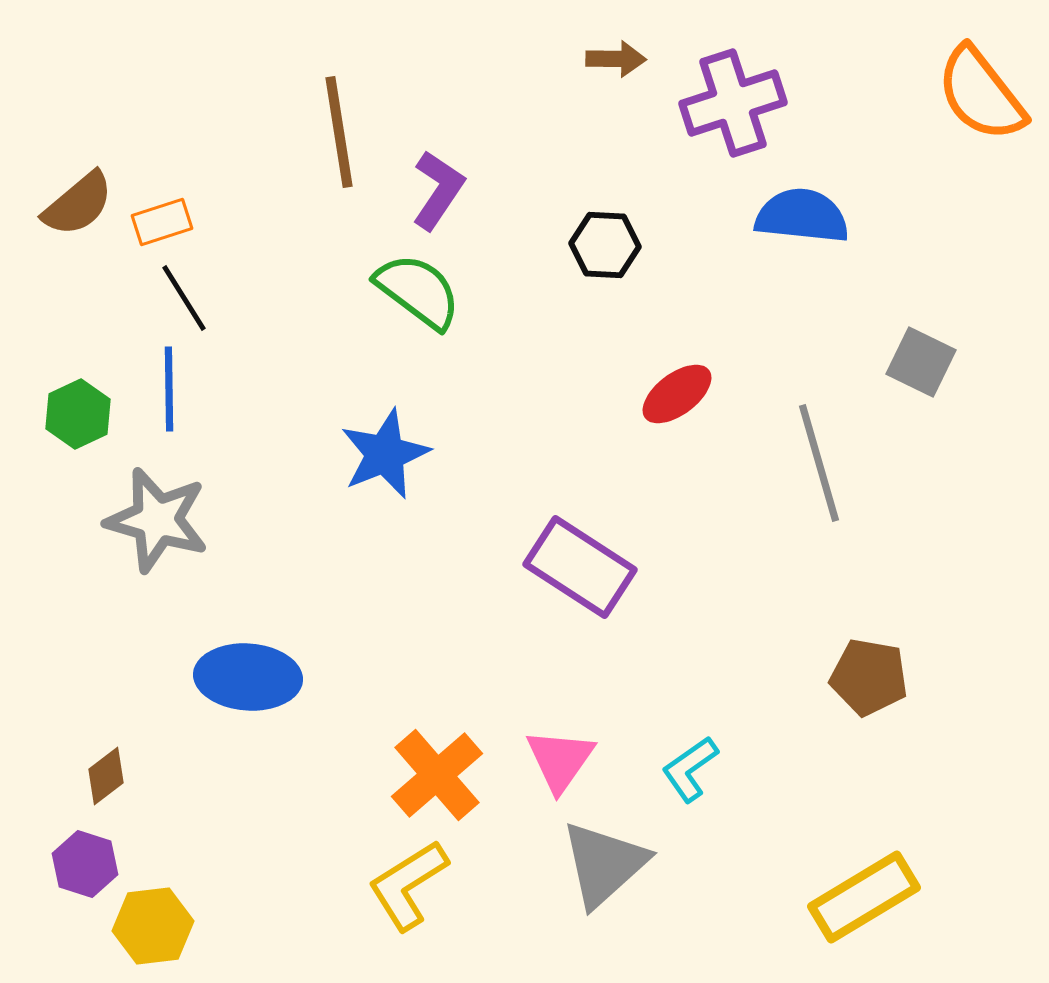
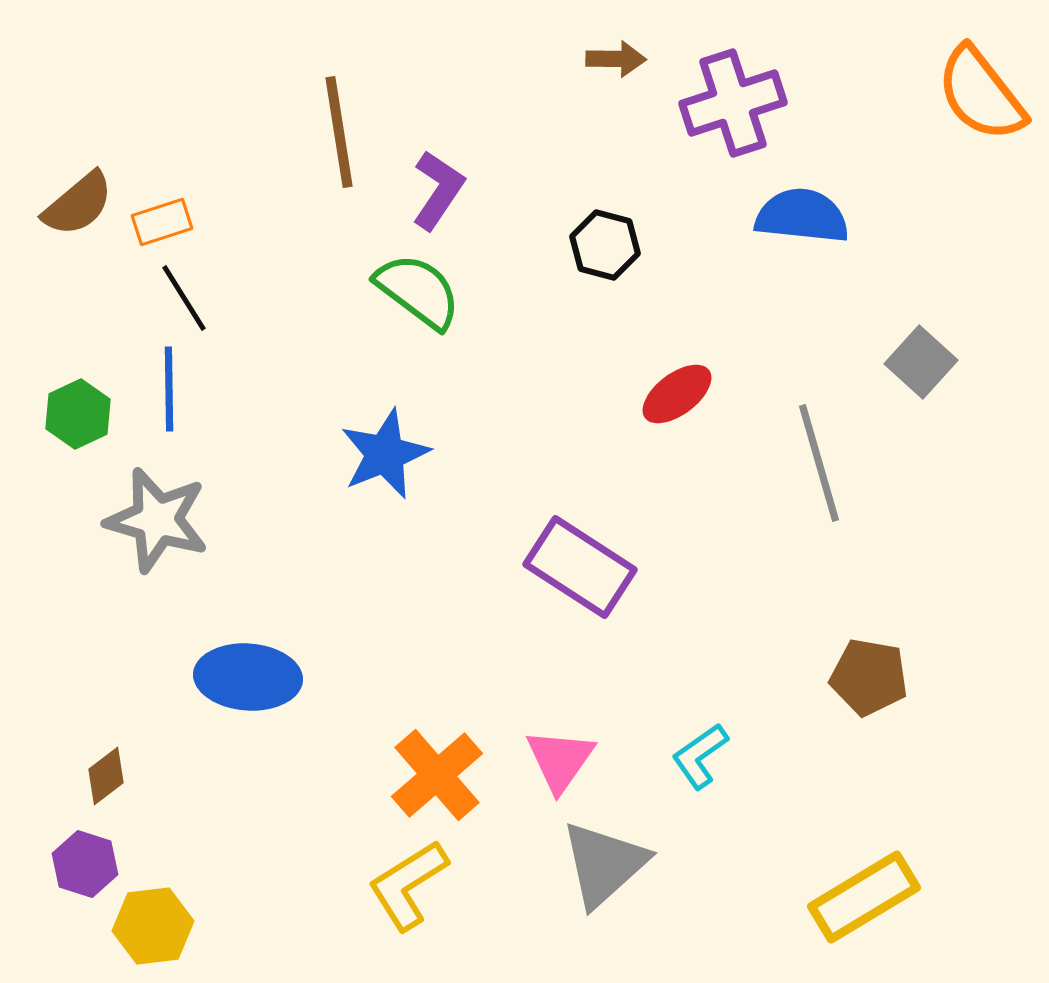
black hexagon: rotated 12 degrees clockwise
gray square: rotated 16 degrees clockwise
cyan L-shape: moved 10 px right, 13 px up
